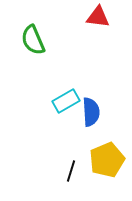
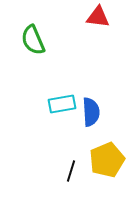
cyan rectangle: moved 4 px left, 3 px down; rotated 20 degrees clockwise
